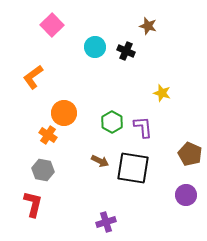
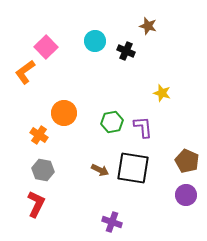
pink square: moved 6 px left, 22 px down
cyan circle: moved 6 px up
orange L-shape: moved 8 px left, 5 px up
green hexagon: rotated 20 degrees clockwise
orange cross: moved 9 px left
brown pentagon: moved 3 px left, 7 px down
brown arrow: moved 9 px down
red L-shape: moved 3 px right; rotated 12 degrees clockwise
purple cross: moved 6 px right; rotated 36 degrees clockwise
